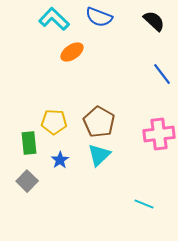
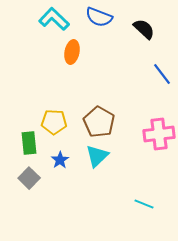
black semicircle: moved 10 px left, 8 px down
orange ellipse: rotated 45 degrees counterclockwise
cyan triangle: moved 2 px left, 1 px down
gray square: moved 2 px right, 3 px up
